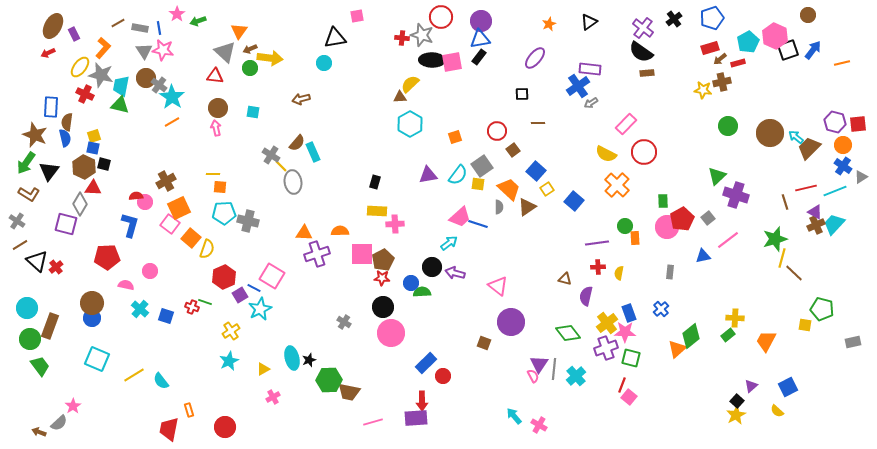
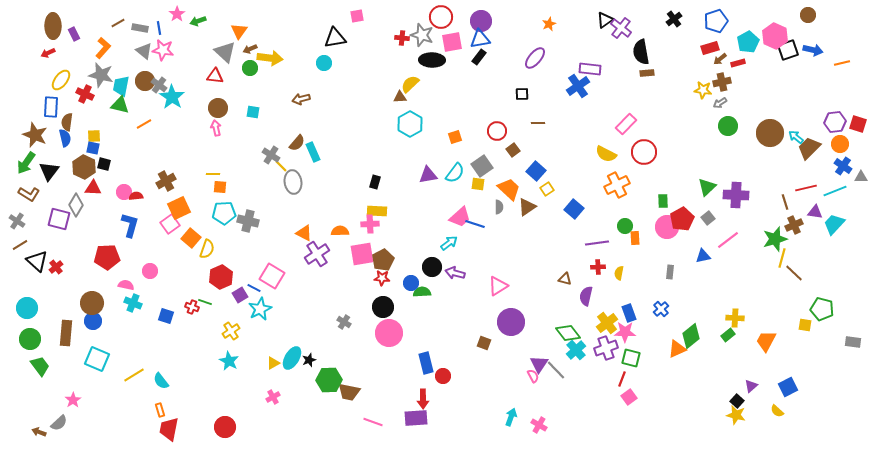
blue pentagon at (712, 18): moved 4 px right, 3 px down
black triangle at (589, 22): moved 16 px right, 2 px up
brown ellipse at (53, 26): rotated 30 degrees counterclockwise
purple cross at (643, 28): moved 22 px left
blue arrow at (813, 50): rotated 66 degrees clockwise
gray triangle at (144, 51): rotated 18 degrees counterclockwise
black semicircle at (641, 52): rotated 45 degrees clockwise
pink square at (452, 62): moved 20 px up
yellow ellipse at (80, 67): moved 19 px left, 13 px down
brown circle at (146, 78): moved 1 px left, 3 px down
gray arrow at (591, 103): moved 129 px right
orange line at (172, 122): moved 28 px left, 2 px down
purple hexagon at (835, 122): rotated 20 degrees counterclockwise
red square at (858, 124): rotated 24 degrees clockwise
yellow square at (94, 136): rotated 16 degrees clockwise
orange circle at (843, 145): moved 3 px left, 1 px up
cyan semicircle at (458, 175): moved 3 px left, 2 px up
green triangle at (717, 176): moved 10 px left, 11 px down
gray triangle at (861, 177): rotated 32 degrees clockwise
orange cross at (617, 185): rotated 20 degrees clockwise
purple cross at (736, 195): rotated 15 degrees counterclockwise
blue square at (574, 201): moved 8 px down
pink circle at (145, 202): moved 21 px left, 10 px up
gray diamond at (80, 204): moved 4 px left, 1 px down
purple triangle at (815, 212): rotated 21 degrees counterclockwise
purple square at (66, 224): moved 7 px left, 5 px up
pink square at (170, 224): rotated 18 degrees clockwise
pink cross at (395, 224): moved 25 px left
blue line at (478, 224): moved 3 px left
brown cross at (816, 225): moved 22 px left
orange triangle at (304, 233): rotated 24 degrees clockwise
purple cross at (317, 254): rotated 15 degrees counterclockwise
pink square at (362, 254): rotated 10 degrees counterclockwise
red hexagon at (224, 277): moved 3 px left
pink triangle at (498, 286): rotated 50 degrees clockwise
cyan cross at (140, 309): moved 7 px left, 6 px up; rotated 18 degrees counterclockwise
blue circle at (92, 318): moved 1 px right, 3 px down
brown rectangle at (50, 326): moved 16 px right, 7 px down; rotated 15 degrees counterclockwise
pink circle at (391, 333): moved 2 px left
gray rectangle at (853, 342): rotated 21 degrees clockwise
orange triangle at (677, 349): rotated 18 degrees clockwise
cyan ellipse at (292, 358): rotated 45 degrees clockwise
cyan star at (229, 361): rotated 18 degrees counterclockwise
blue rectangle at (426, 363): rotated 60 degrees counterclockwise
yellow triangle at (263, 369): moved 10 px right, 6 px up
gray line at (554, 369): moved 2 px right, 1 px down; rotated 50 degrees counterclockwise
cyan cross at (576, 376): moved 26 px up
red line at (622, 385): moved 6 px up
pink square at (629, 397): rotated 14 degrees clockwise
red arrow at (422, 401): moved 1 px right, 2 px up
pink star at (73, 406): moved 6 px up
orange rectangle at (189, 410): moved 29 px left
yellow star at (736, 415): rotated 30 degrees counterclockwise
cyan arrow at (514, 416): moved 3 px left, 1 px down; rotated 60 degrees clockwise
pink line at (373, 422): rotated 36 degrees clockwise
